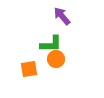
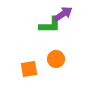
purple arrow: moved 1 px right, 2 px up; rotated 96 degrees clockwise
green L-shape: moved 1 px left, 19 px up
